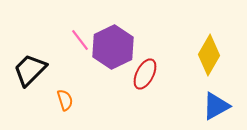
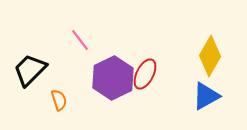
purple hexagon: moved 31 px down
yellow diamond: moved 1 px right, 1 px down
orange semicircle: moved 6 px left
blue triangle: moved 10 px left, 10 px up
